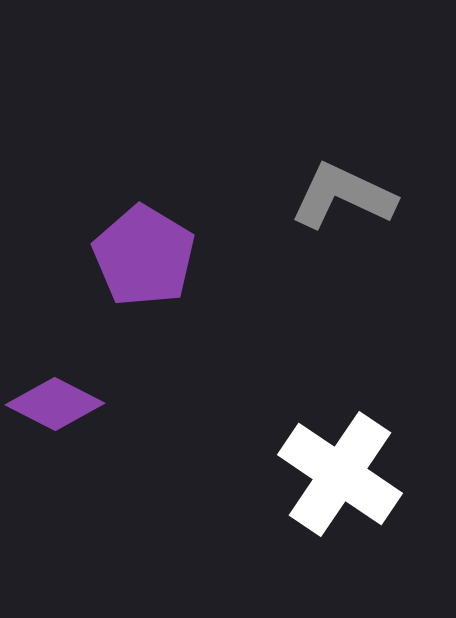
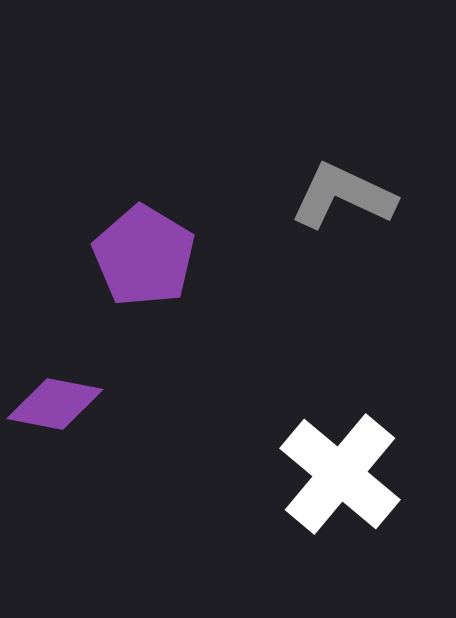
purple diamond: rotated 16 degrees counterclockwise
white cross: rotated 6 degrees clockwise
